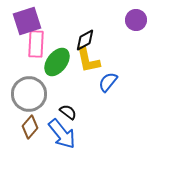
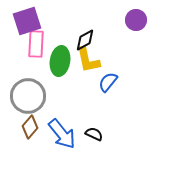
green ellipse: moved 3 px right, 1 px up; rotated 28 degrees counterclockwise
gray circle: moved 1 px left, 2 px down
black semicircle: moved 26 px right, 22 px down; rotated 12 degrees counterclockwise
